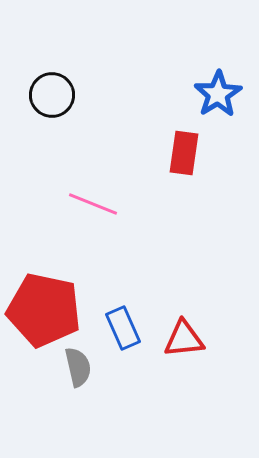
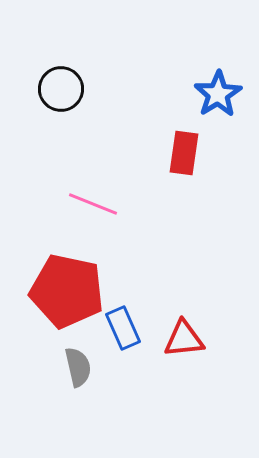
black circle: moved 9 px right, 6 px up
red pentagon: moved 23 px right, 19 px up
